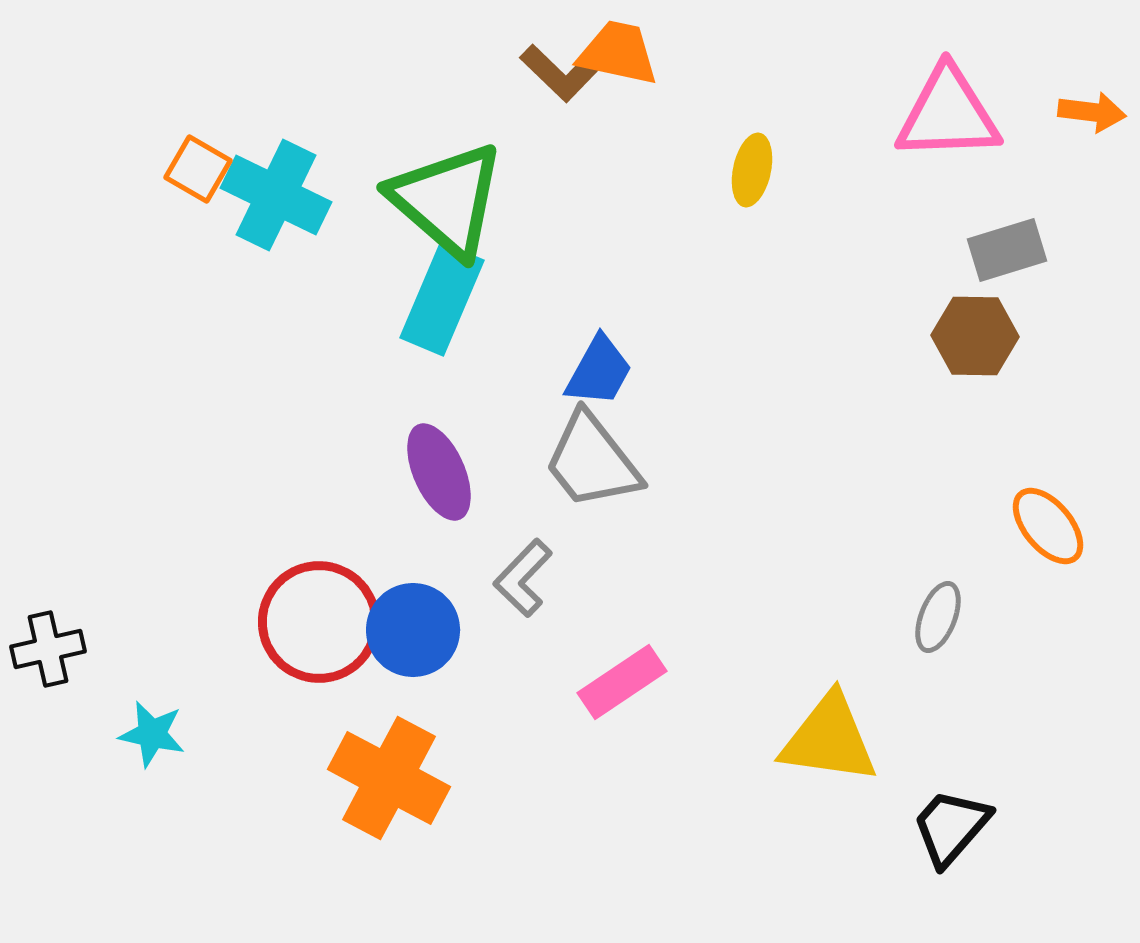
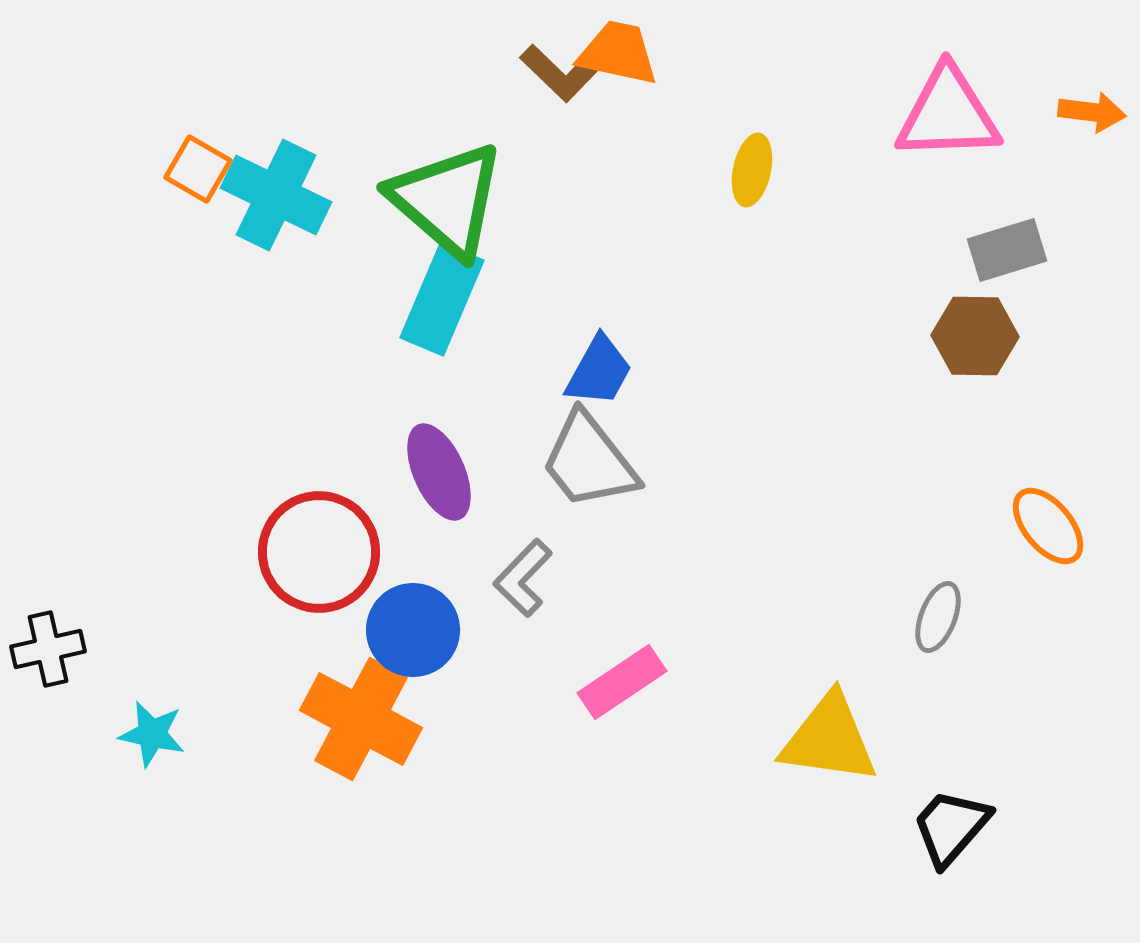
gray trapezoid: moved 3 px left
red circle: moved 70 px up
orange cross: moved 28 px left, 59 px up
